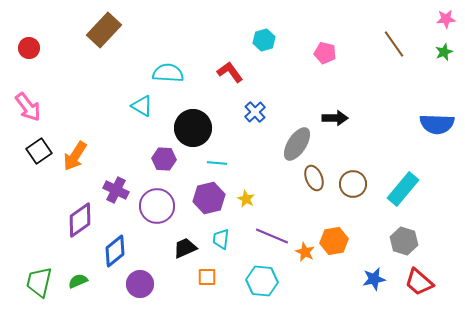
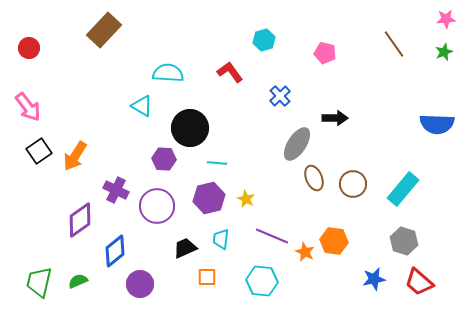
blue cross at (255, 112): moved 25 px right, 16 px up
black circle at (193, 128): moved 3 px left
orange hexagon at (334, 241): rotated 16 degrees clockwise
